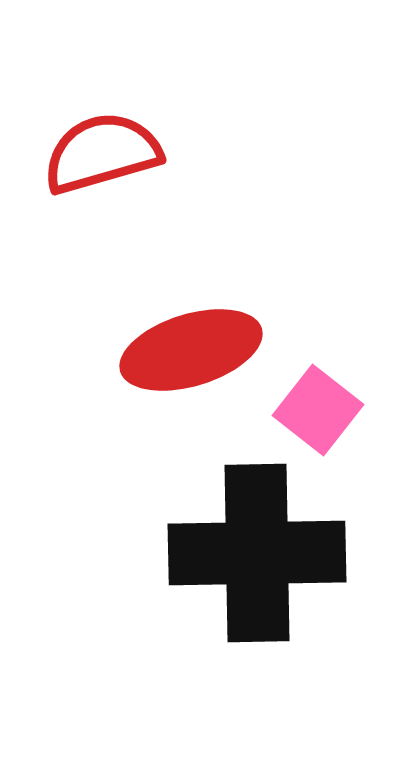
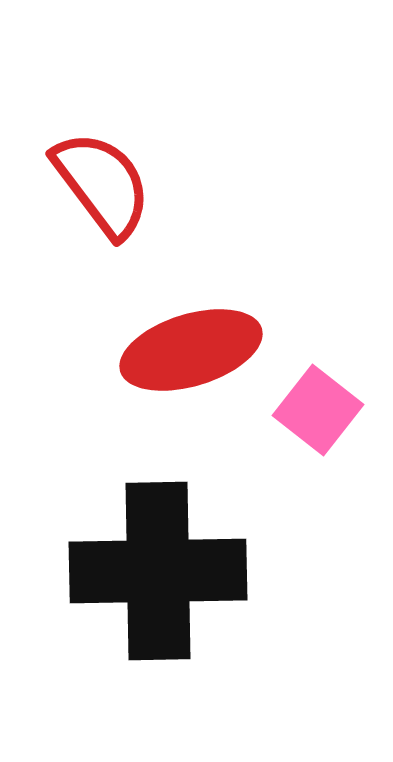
red semicircle: moved 31 px down; rotated 69 degrees clockwise
black cross: moved 99 px left, 18 px down
